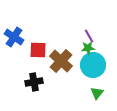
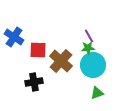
green triangle: rotated 32 degrees clockwise
